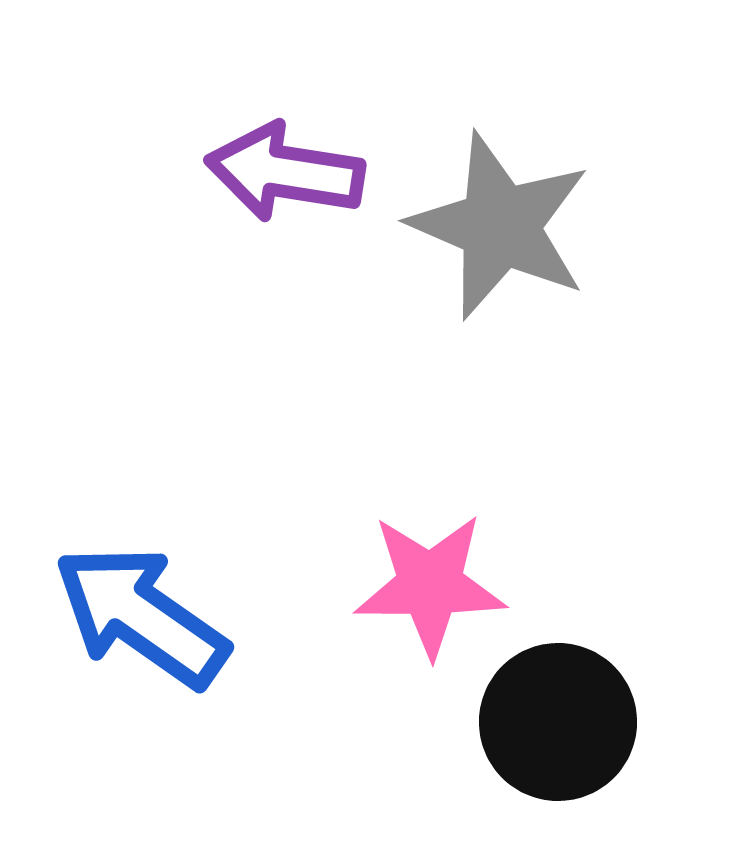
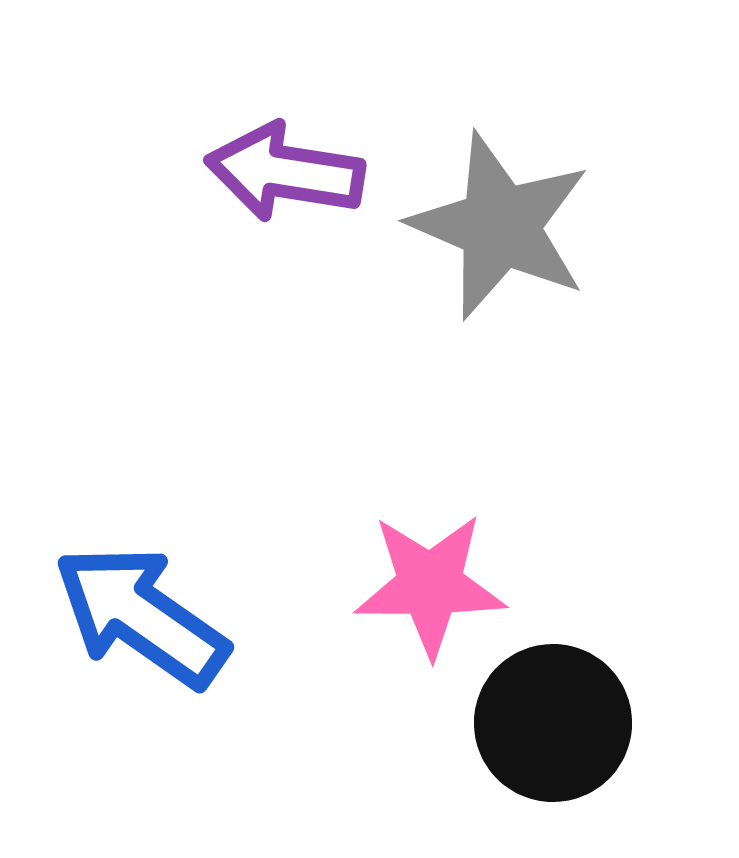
black circle: moved 5 px left, 1 px down
